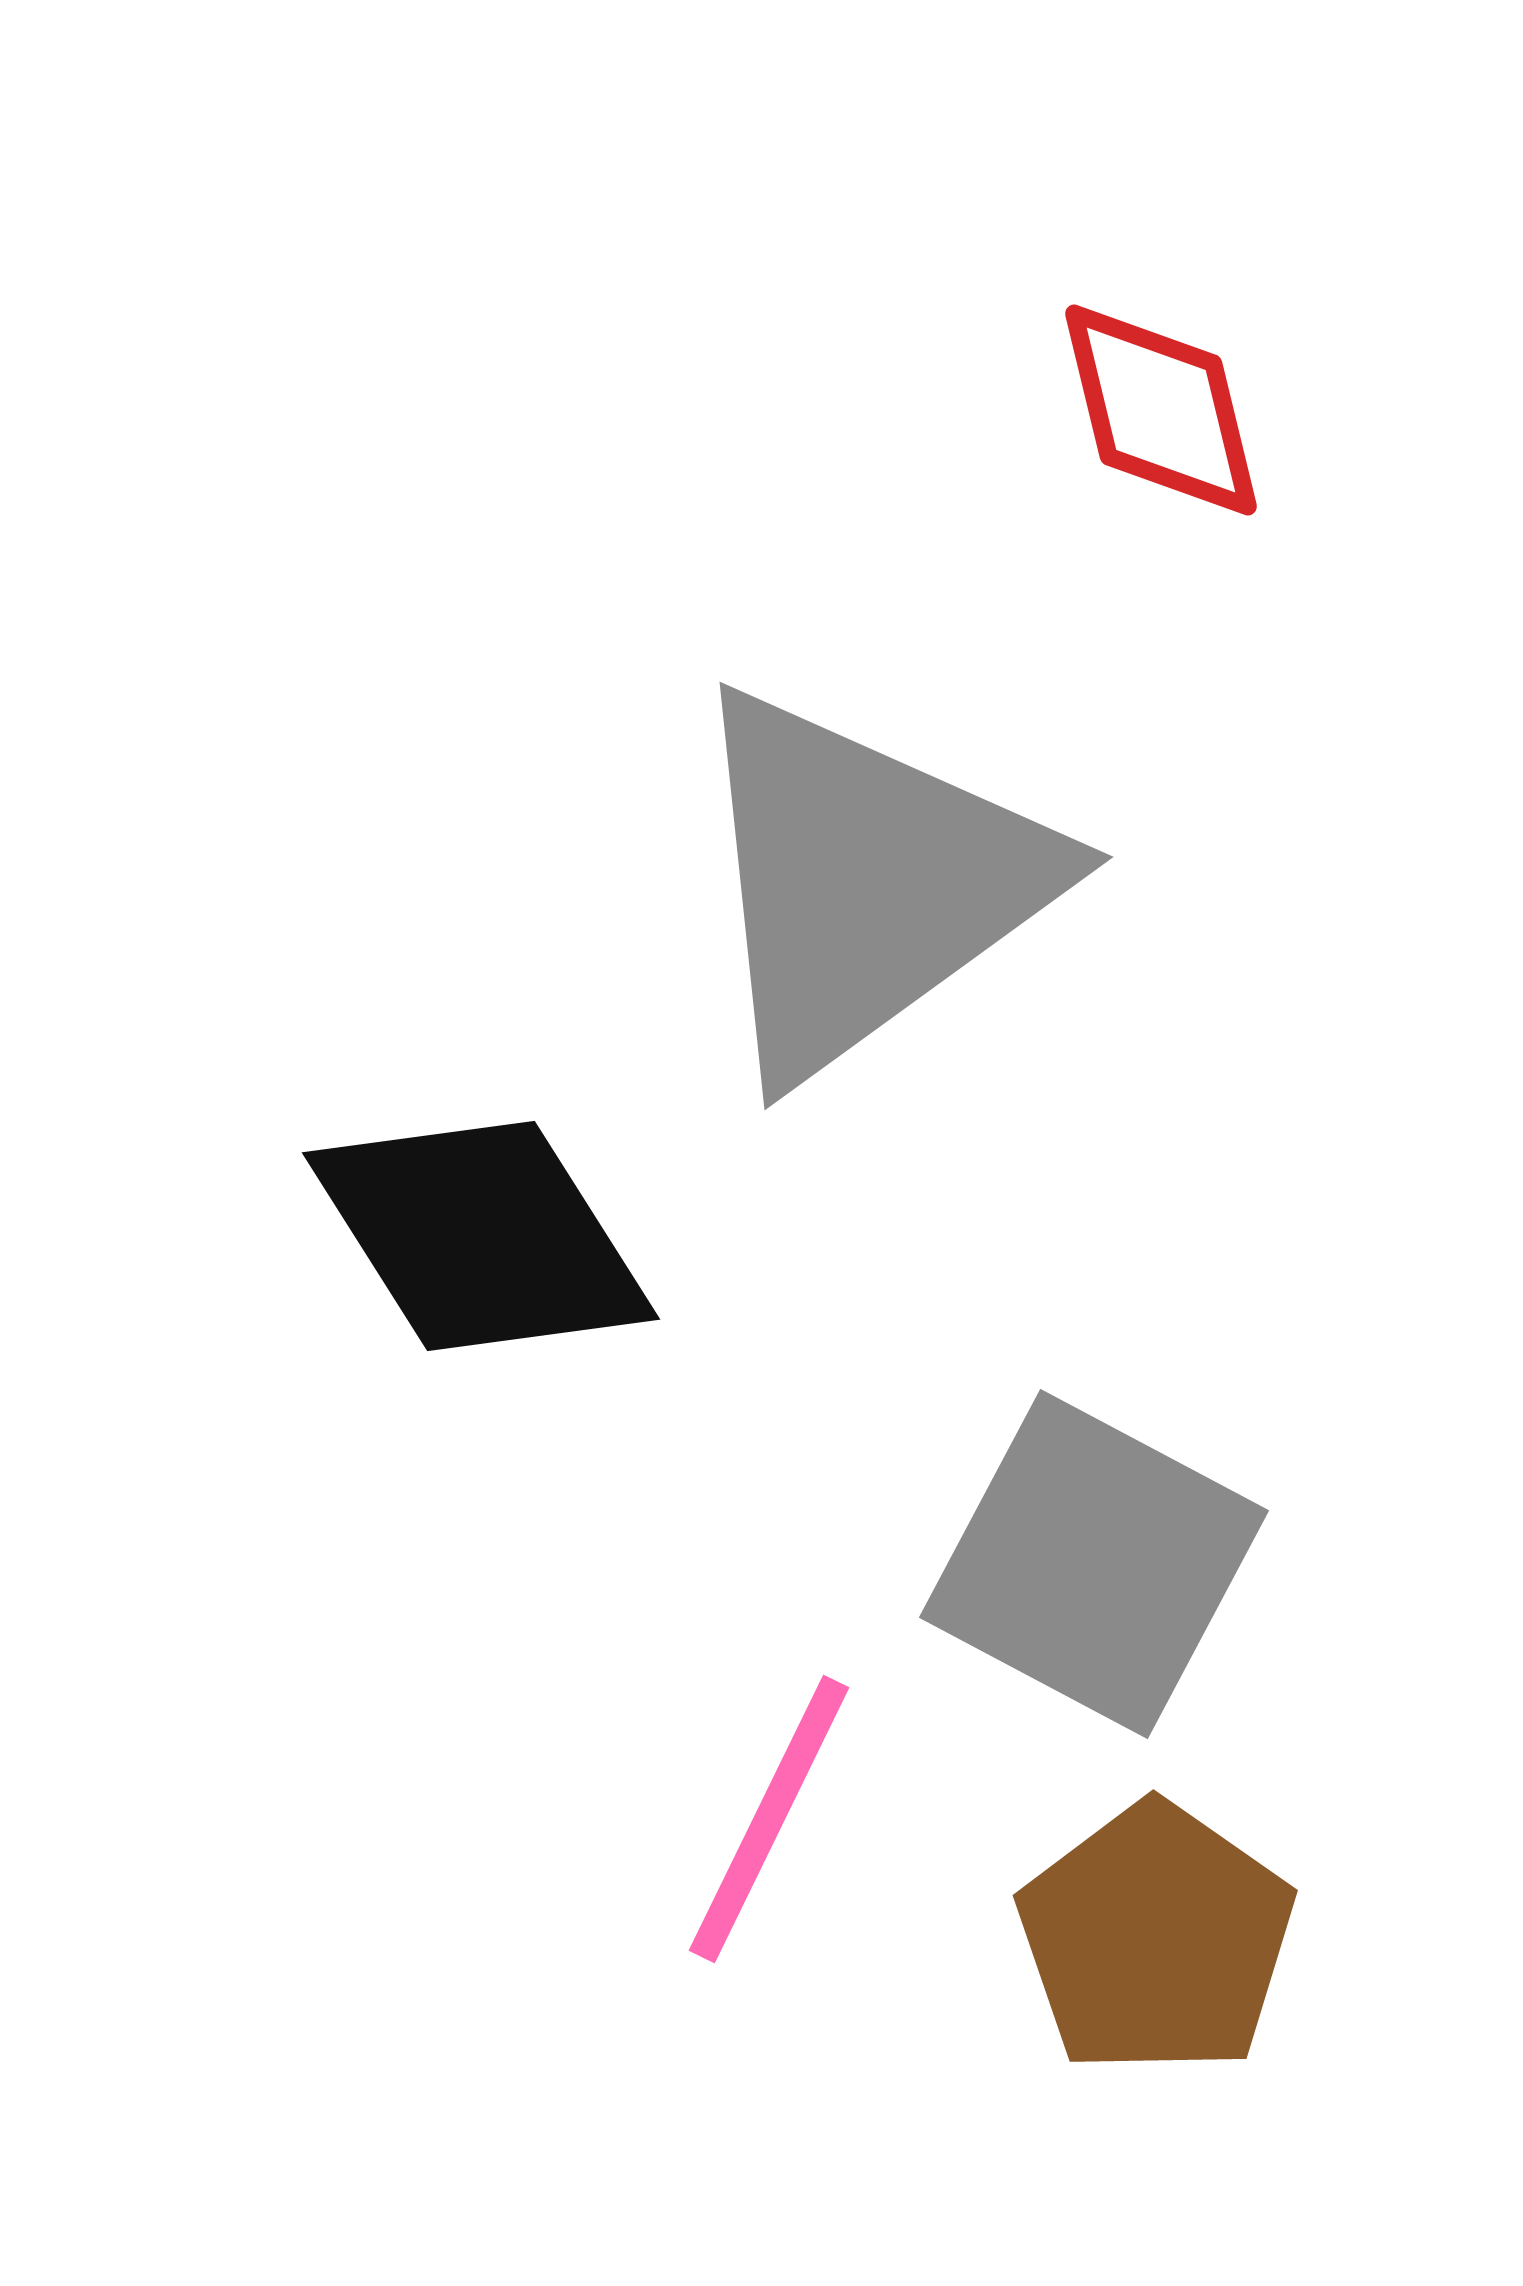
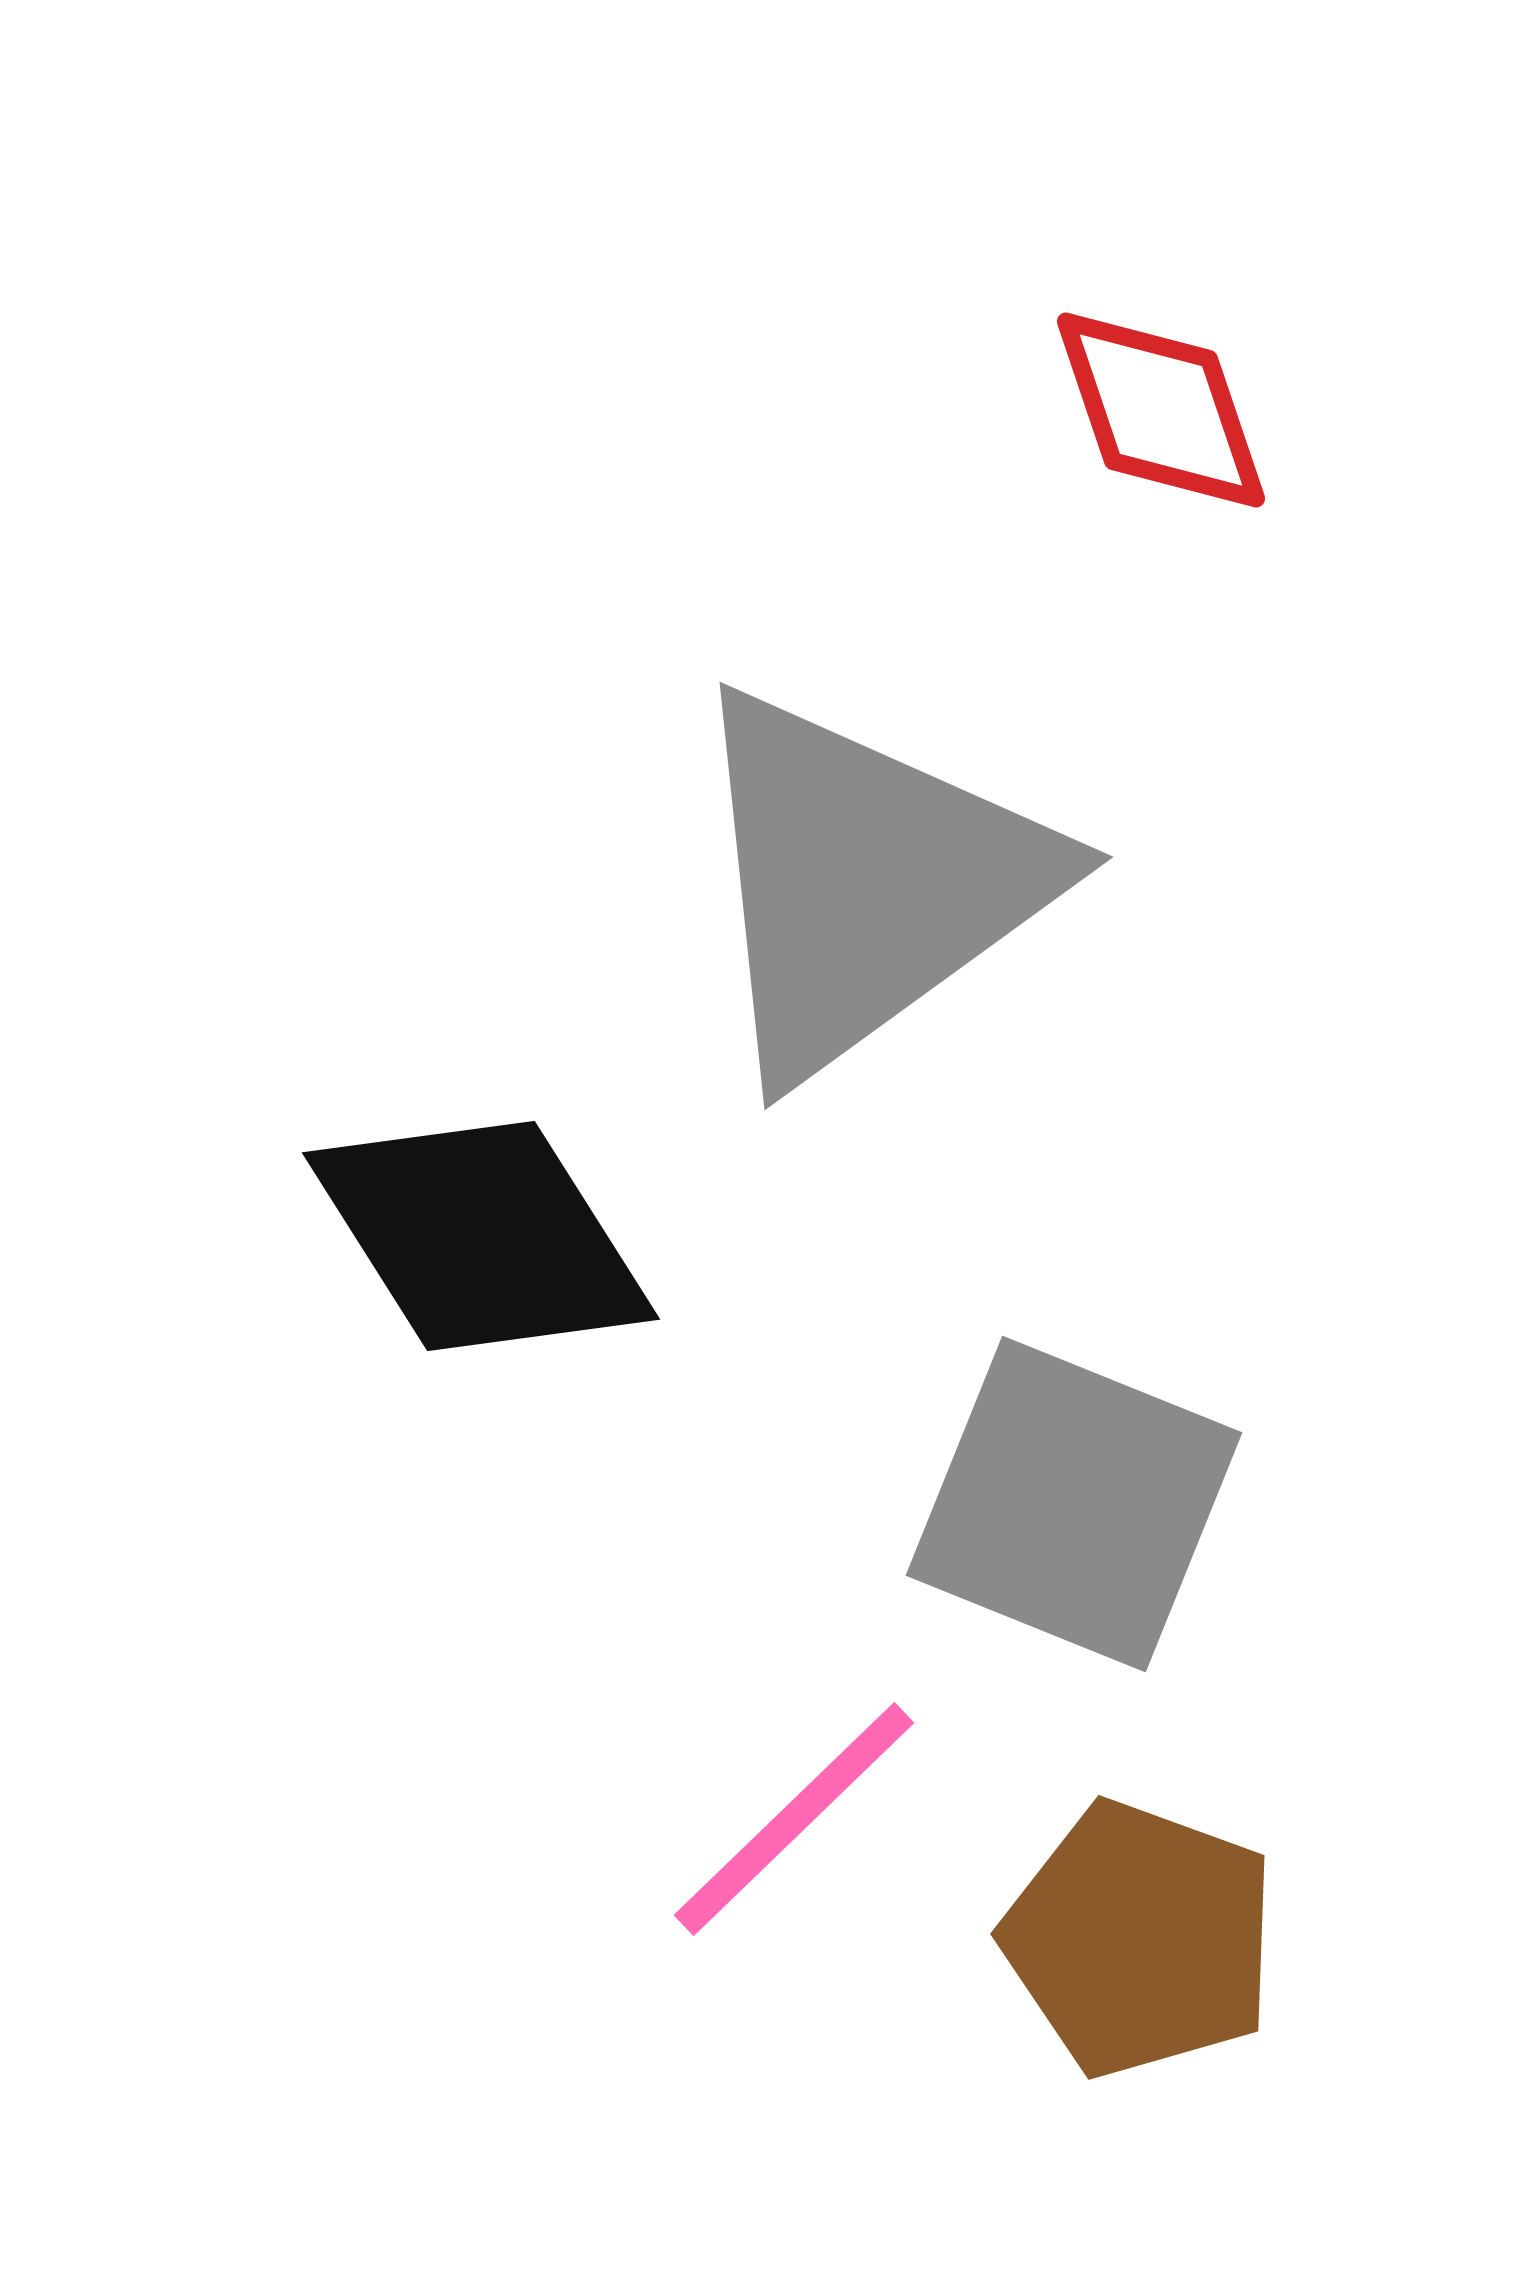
red diamond: rotated 5 degrees counterclockwise
gray square: moved 20 px left, 60 px up; rotated 6 degrees counterclockwise
pink line: moved 25 px right; rotated 20 degrees clockwise
brown pentagon: moved 16 px left; rotated 15 degrees counterclockwise
